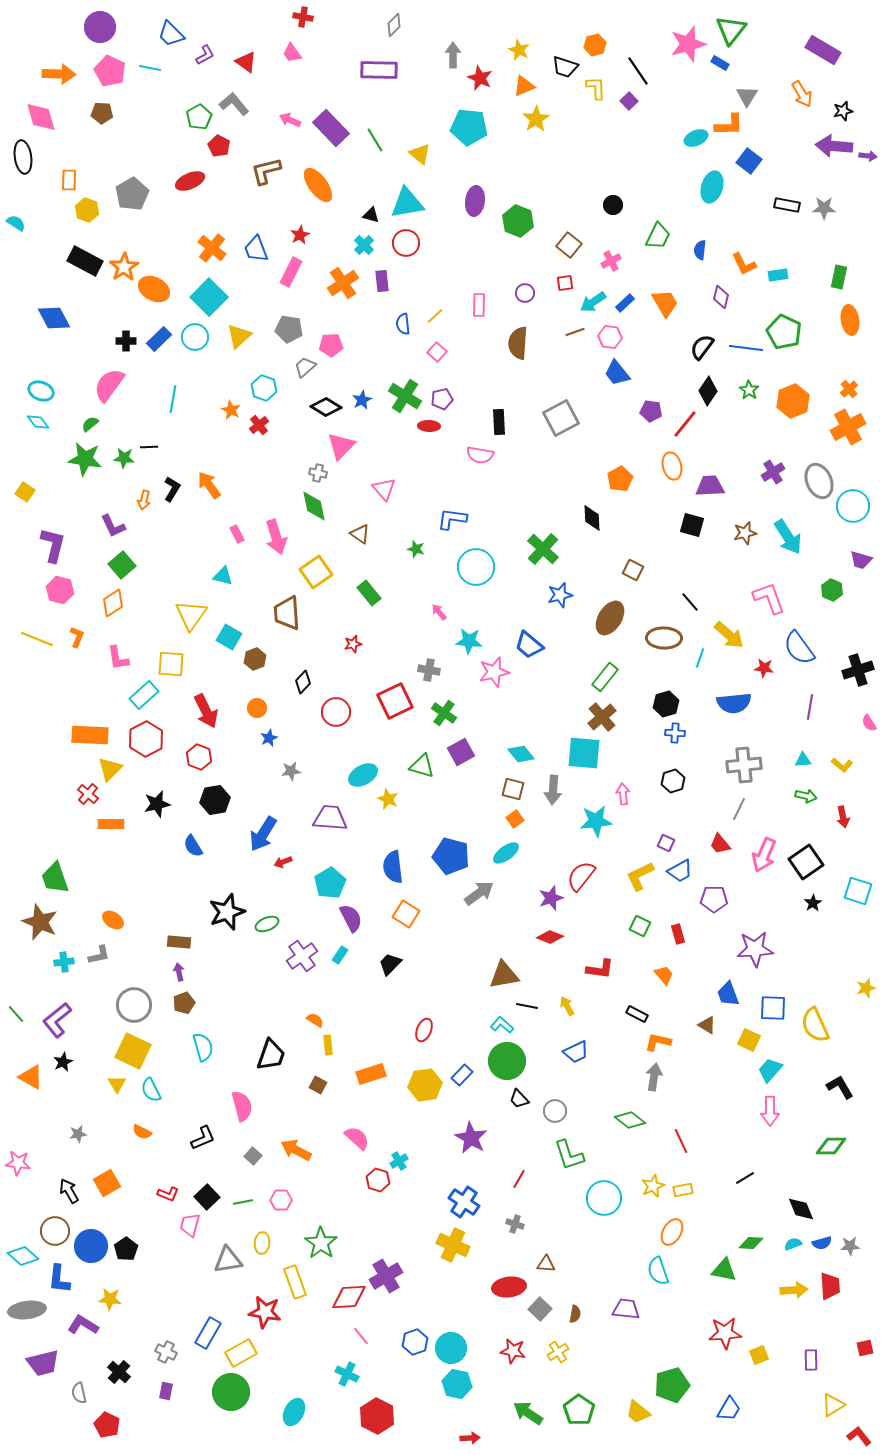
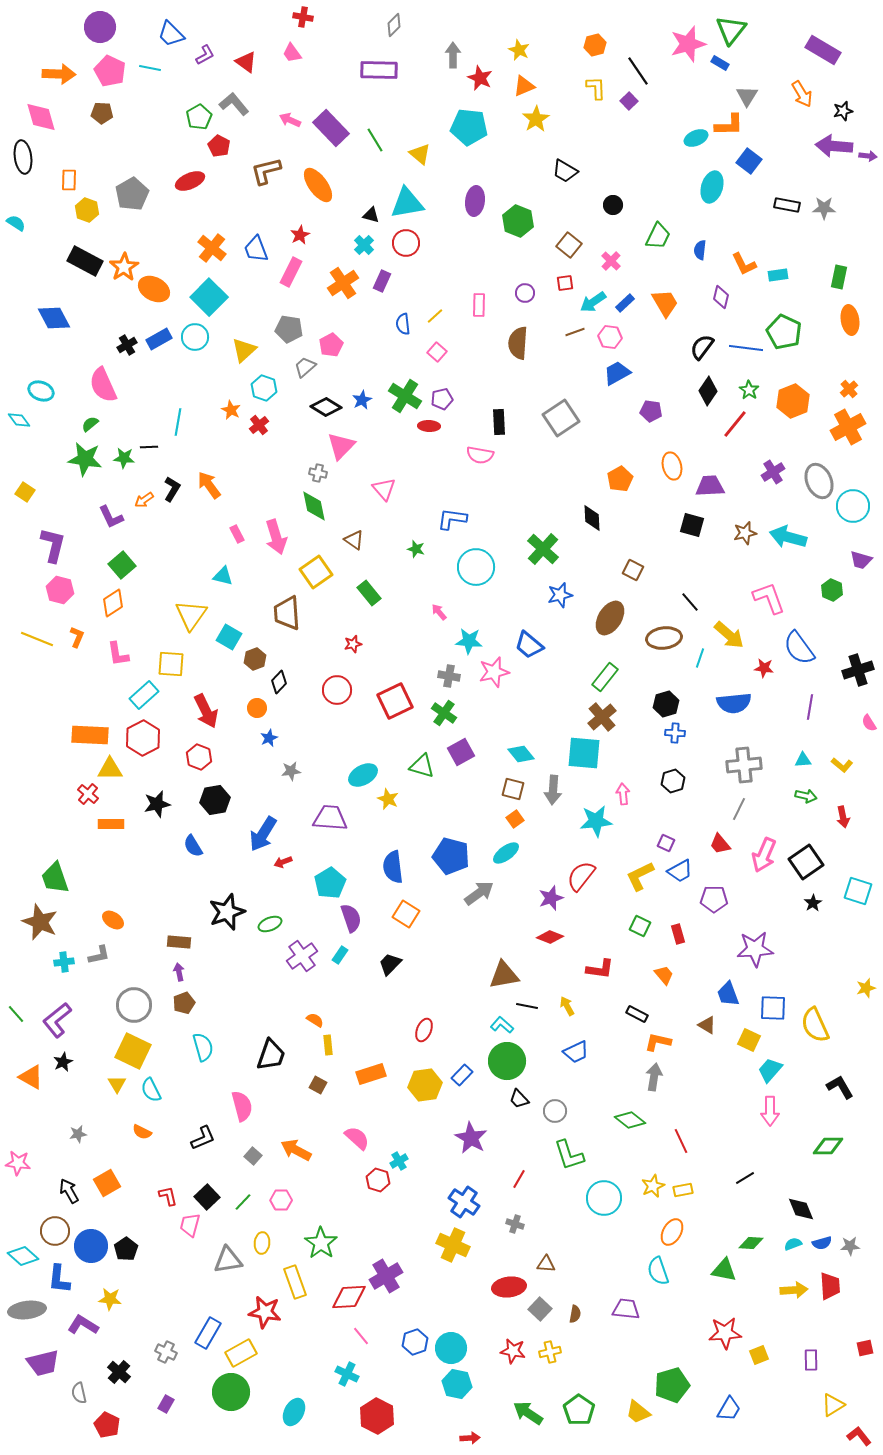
black trapezoid at (565, 67): moved 104 px down; rotated 12 degrees clockwise
pink cross at (611, 261): rotated 18 degrees counterclockwise
purple rectangle at (382, 281): rotated 30 degrees clockwise
yellow triangle at (239, 336): moved 5 px right, 14 px down
blue rectangle at (159, 339): rotated 15 degrees clockwise
black cross at (126, 341): moved 1 px right, 4 px down; rotated 30 degrees counterclockwise
pink pentagon at (331, 345): rotated 25 degrees counterclockwise
blue trapezoid at (617, 373): rotated 100 degrees clockwise
pink semicircle at (109, 385): moved 6 px left; rotated 60 degrees counterclockwise
cyan line at (173, 399): moved 5 px right, 23 px down
gray square at (561, 418): rotated 6 degrees counterclockwise
cyan diamond at (38, 422): moved 19 px left, 2 px up
red line at (685, 424): moved 50 px right
orange arrow at (144, 500): rotated 42 degrees clockwise
purple L-shape at (113, 526): moved 2 px left, 9 px up
brown triangle at (360, 534): moved 6 px left, 6 px down
cyan arrow at (788, 537): rotated 138 degrees clockwise
brown ellipse at (664, 638): rotated 8 degrees counterclockwise
pink L-shape at (118, 658): moved 4 px up
gray cross at (429, 670): moved 20 px right, 6 px down
black diamond at (303, 682): moved 24 px left
red circle at (336, 712): moved 1 px right, 22 px up
red hexagon at (146, 739): moved 3 px left, 1 px up
yellow triangle at (110, 769): rotated 44 degrees clockwise
purple semicircle at (351, 918): rotated 8 degrees clockwise
green ellipse at (267, 924): moved 3 px right
green diamond at (831, 1146): moved 3 px left
red L-shape at (168, 1194): moved 2 px down; rotated 125 degrees counterclockwise
green line at (243, 1202): rotated 36 degrees counterclockwise
yellow cross at (558, 1352): moved 8 px left; rotated 20 degrees clockwise
purple rectangle at (166, 1391): moved 13 px down; rotated 18 degrees clockwise
